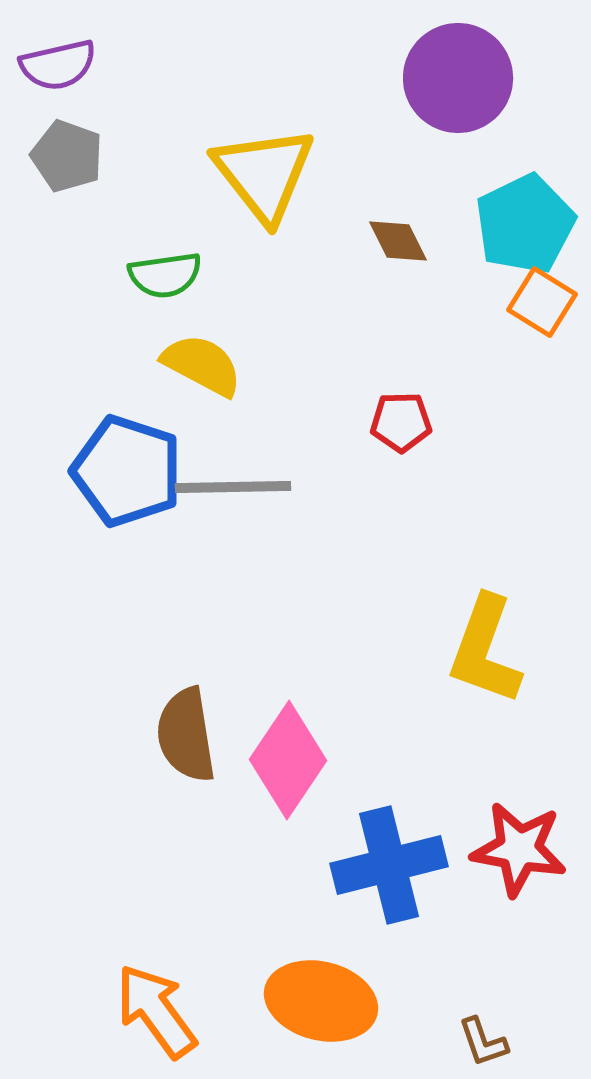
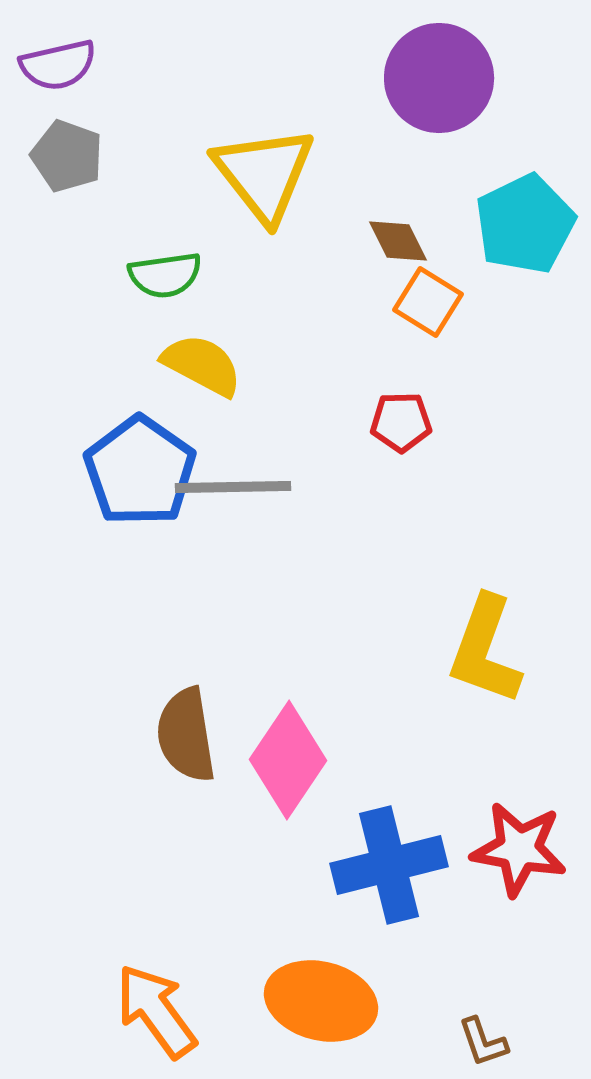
purple circle: moved 19 px left
orange square: moved 114 px left
blue pentagon: moved 13 px right; rotated 17 degrees clockwise
